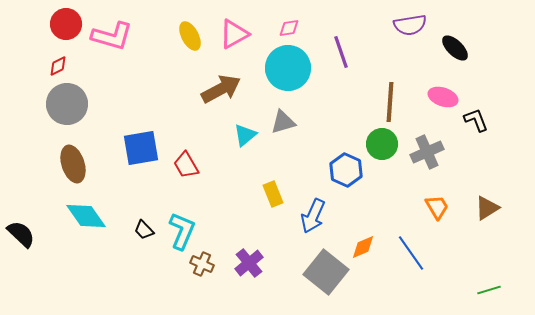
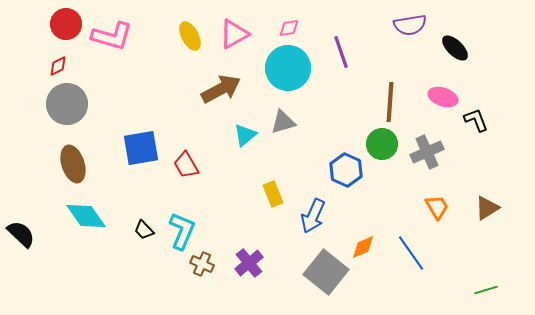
green line: moved 3 px left
